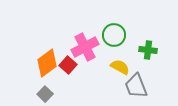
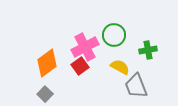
green cross: rotated 18 degrees counterclockwise
red square: moved 12 px right, 1 px down; rotated 12 degrees clockwise
